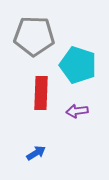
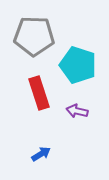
red rectangle: moved 2 px left; rotated 20 degrees counterclockwise
purple arrow: rotated 20 degrees clockwise
blue arrow: moved 5 px right, 1 px down
